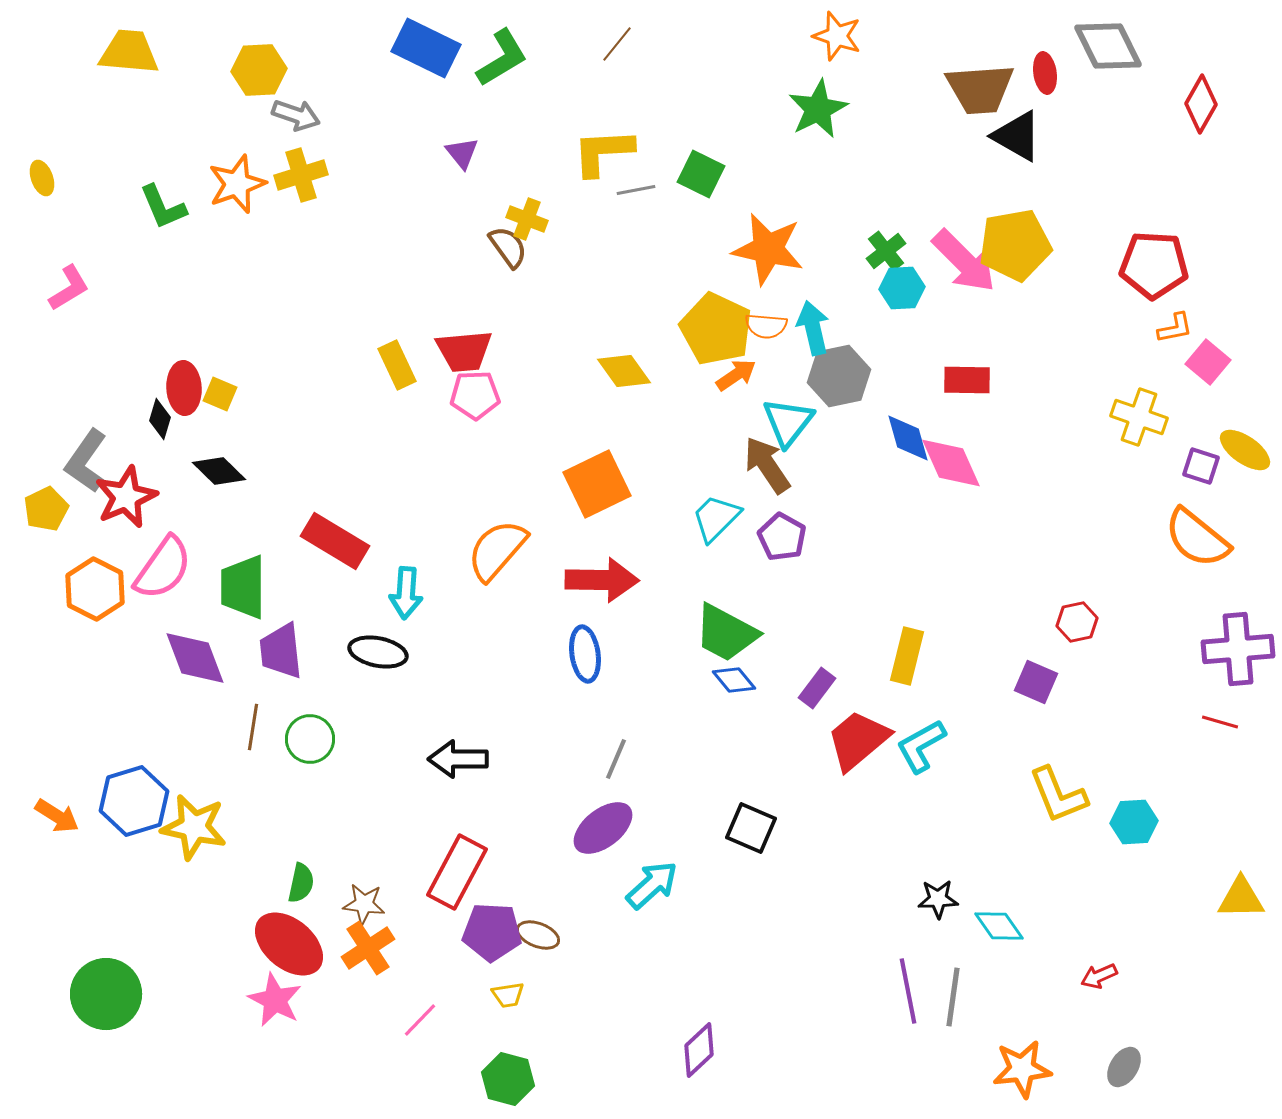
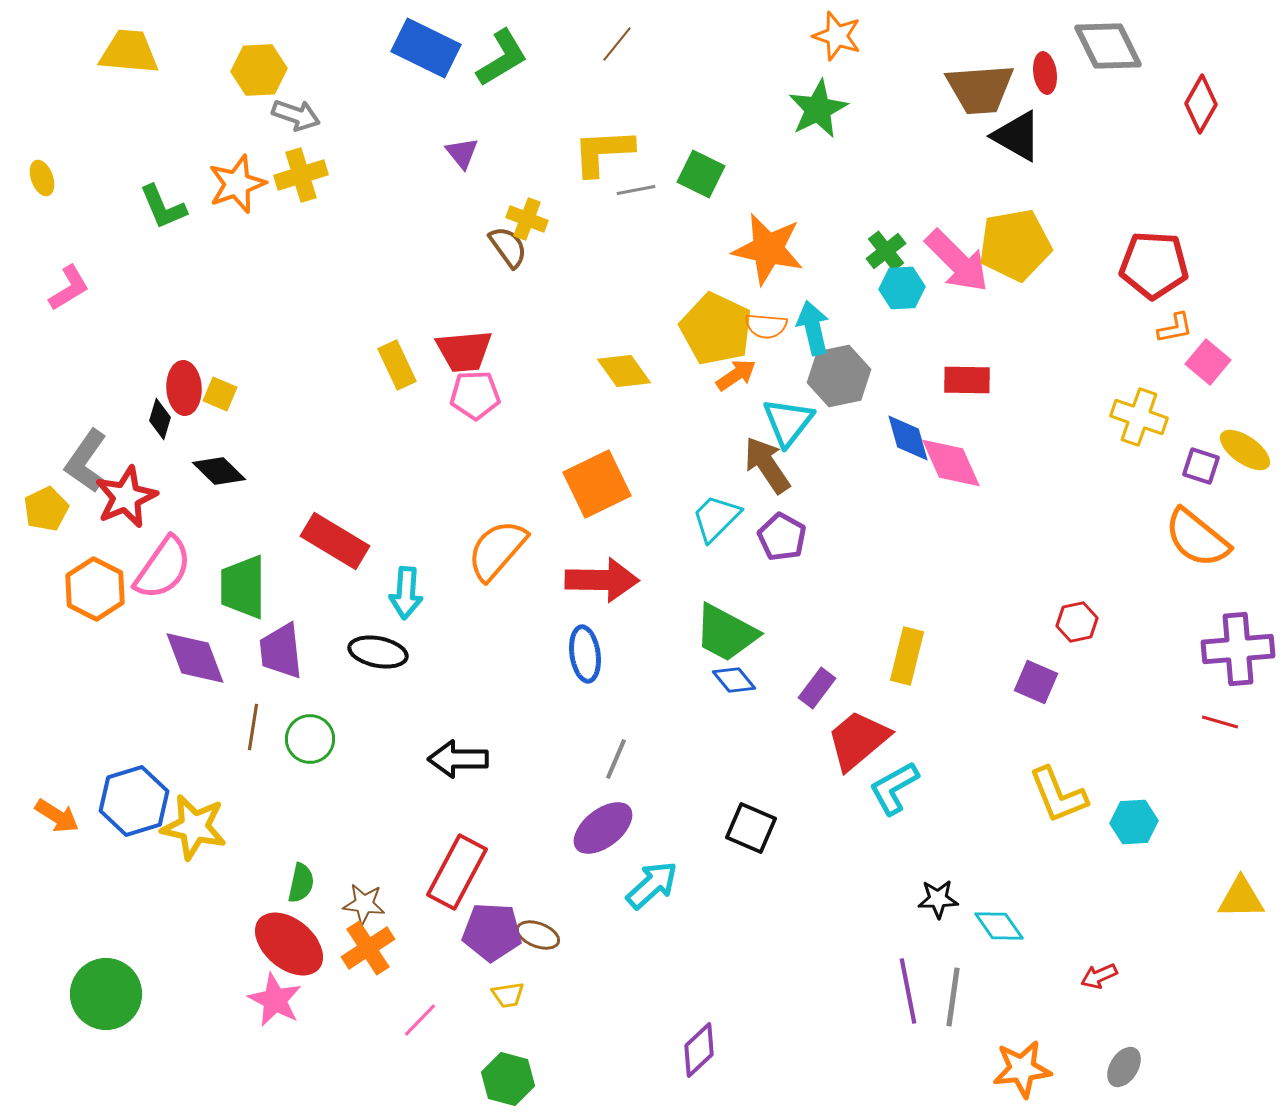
pink arrow at (964, 261): moved 7 px left
cyan L-shape at (921, 746): moved 27 px left, 42 px down
